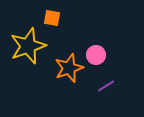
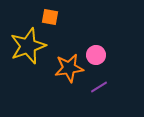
orange square: moved 2 px left, 1 px up
orange star: rotated 12 degrees clockwise
purple line: moved 7 px left, 1 px down
